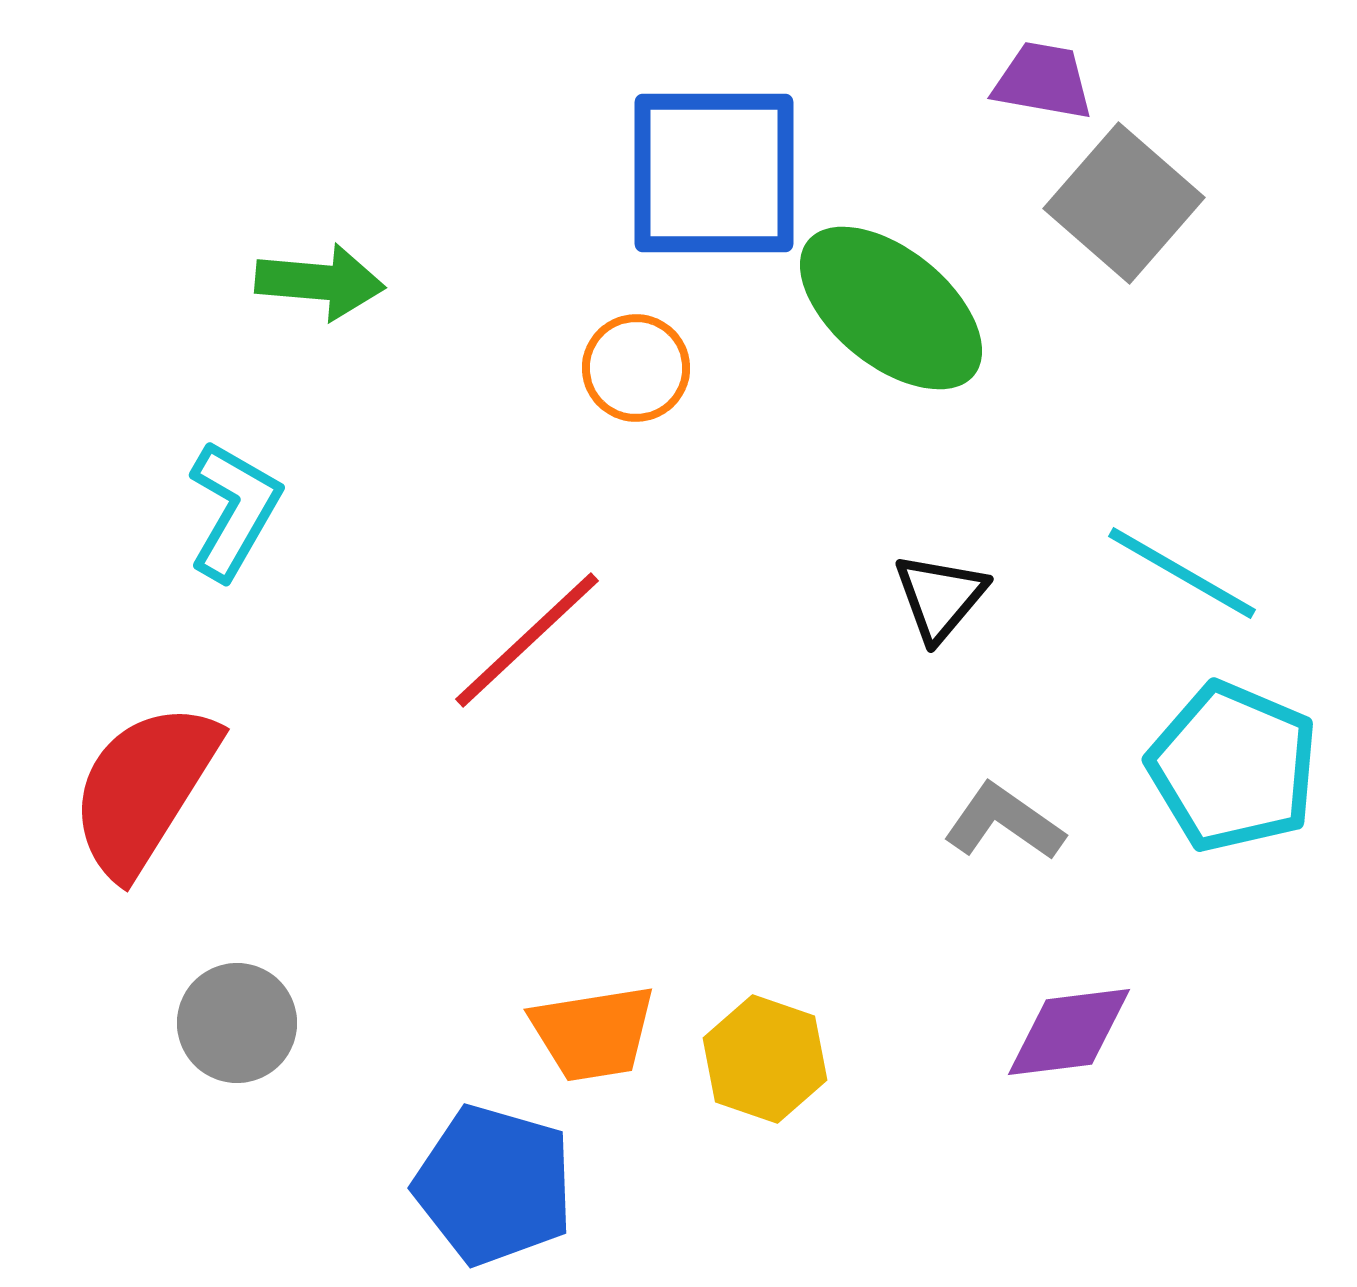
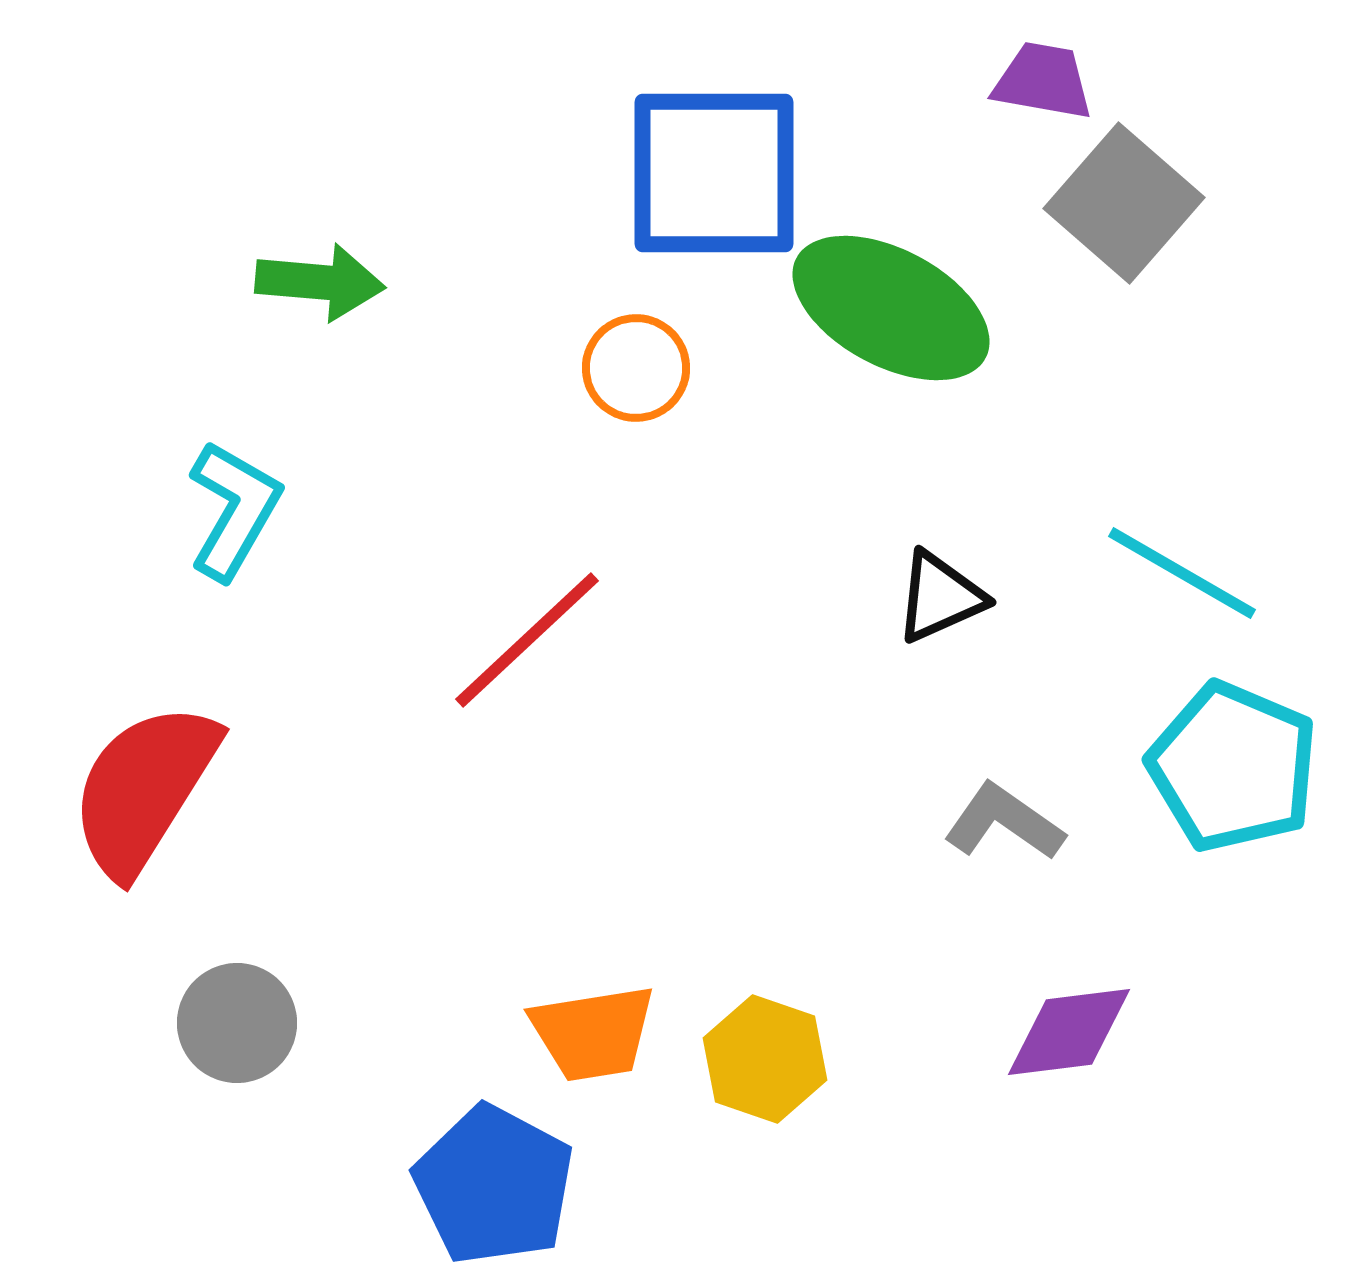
green ellipse: rotated 11 degrees counterclockwise
black triangle: rotated 26 degrees clockwise
blue pentagon: rotated 12 degrees clockwise
